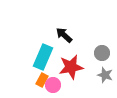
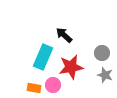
orange rectangle: moved 8 px left, 8 px down; rotated 72 degrees clockwise
